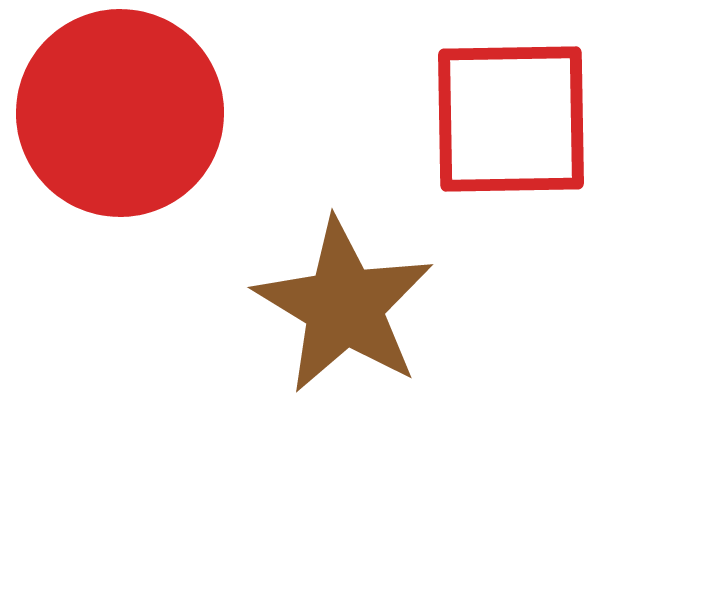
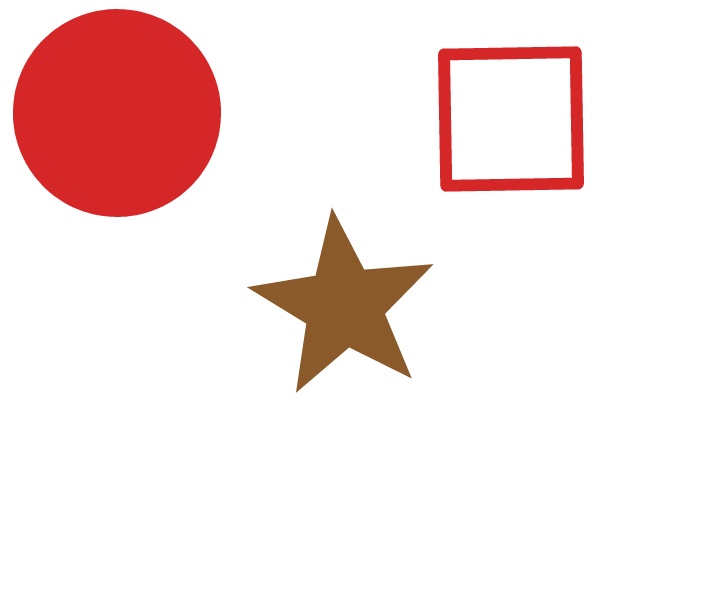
red circle: moved 3 px left
